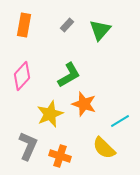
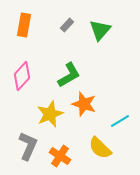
yellow semicircle: moved 4 px left
orange cross: rotated 15 degrees clockwise
